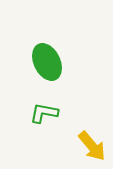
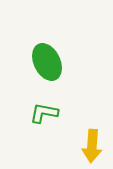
yellow arrow: rotated 44 degrees clockwise
